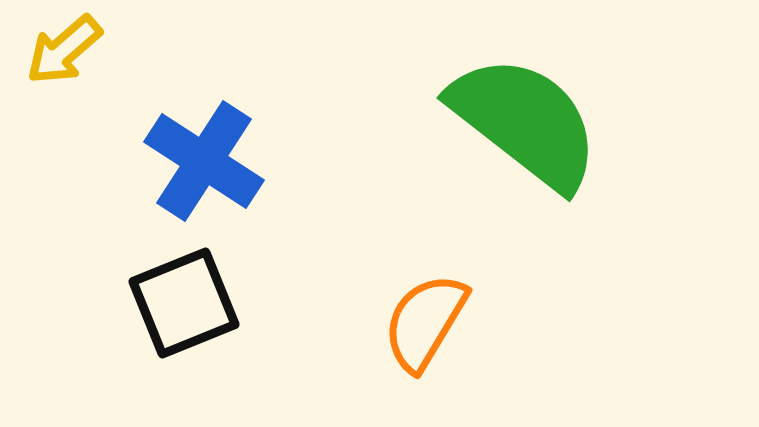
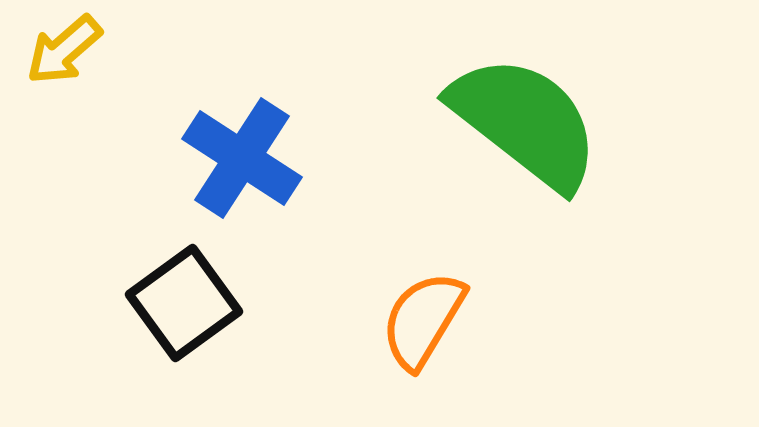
blue cross: moved 38 px right, 3 px up
black square: rotated 14 degrees counterclockwise
orange semicircle: moved 2 px left, 2 px up
